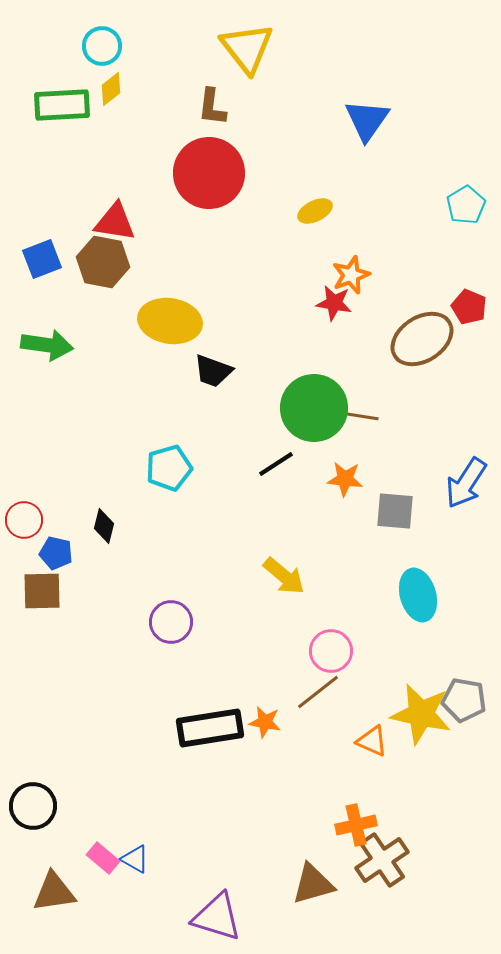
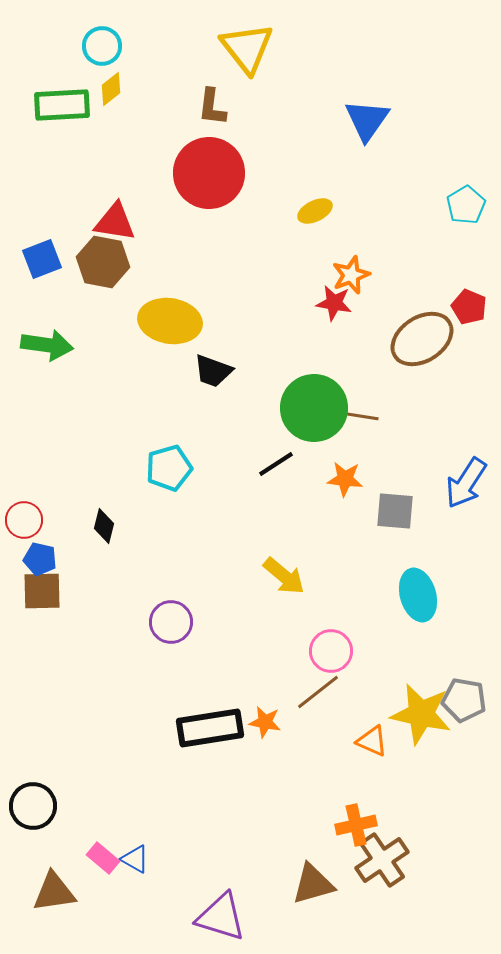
blue pentagon at (56, 553): moved 16 px left, 6 px down
purple triangle at (217, 917): moved 4 px right
